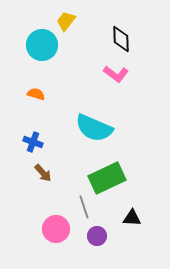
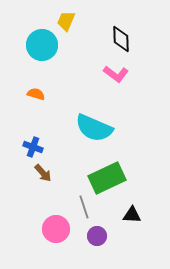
yellow trapezoid: rotated 15 degrees counterclockwise
blue cross: moved 5 px down
black triangle: moved 3 px up
